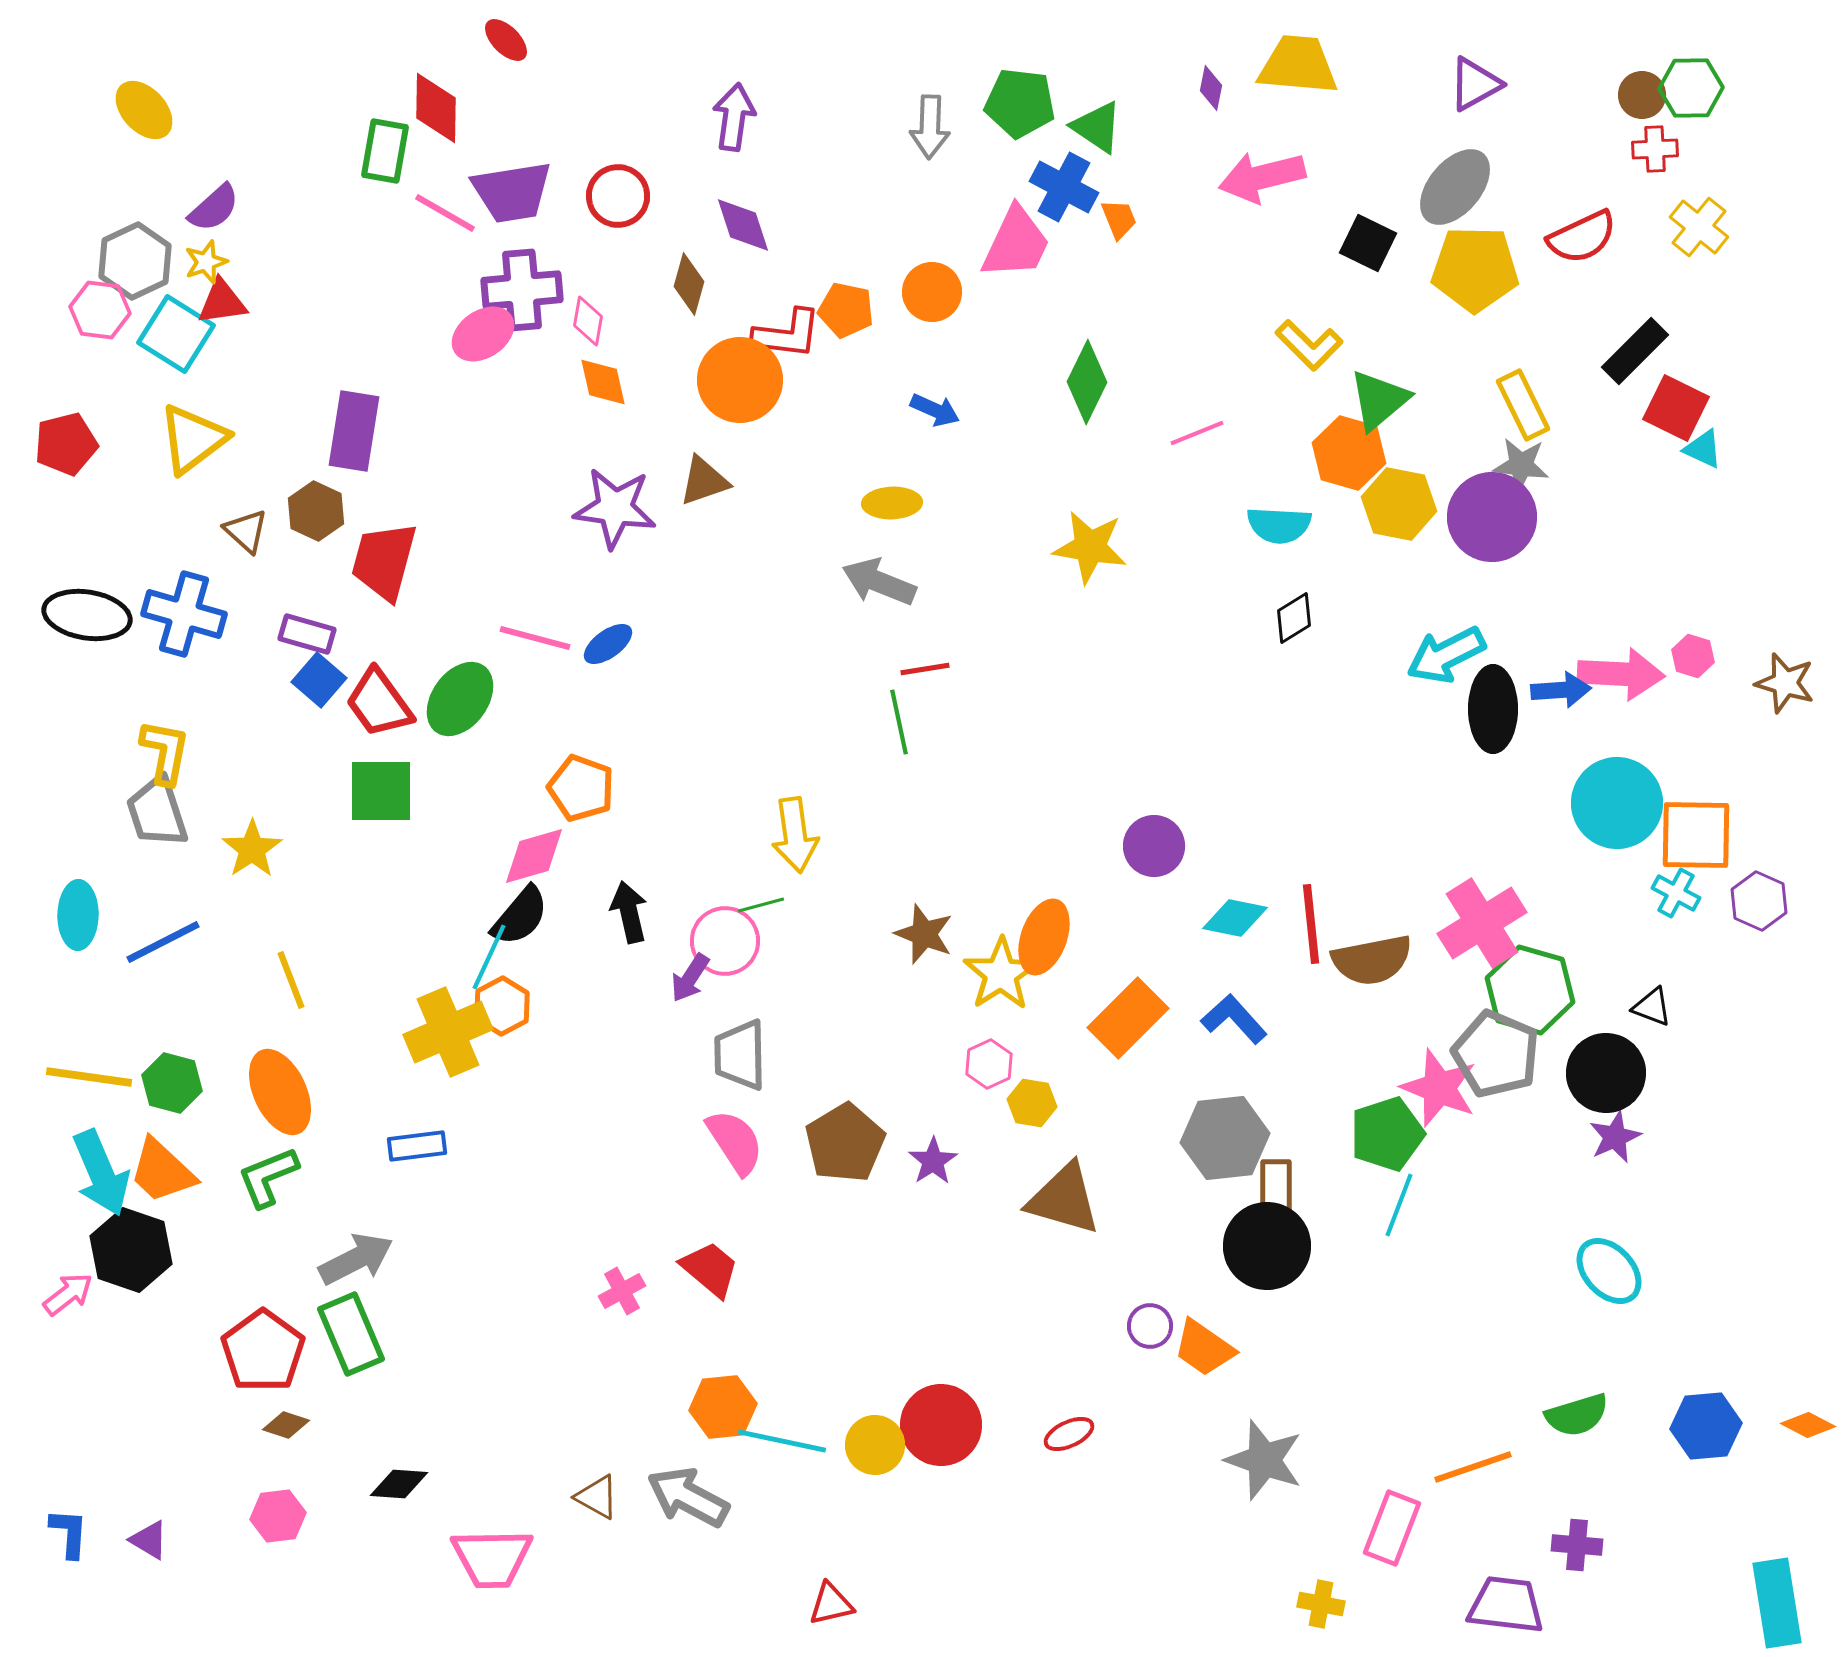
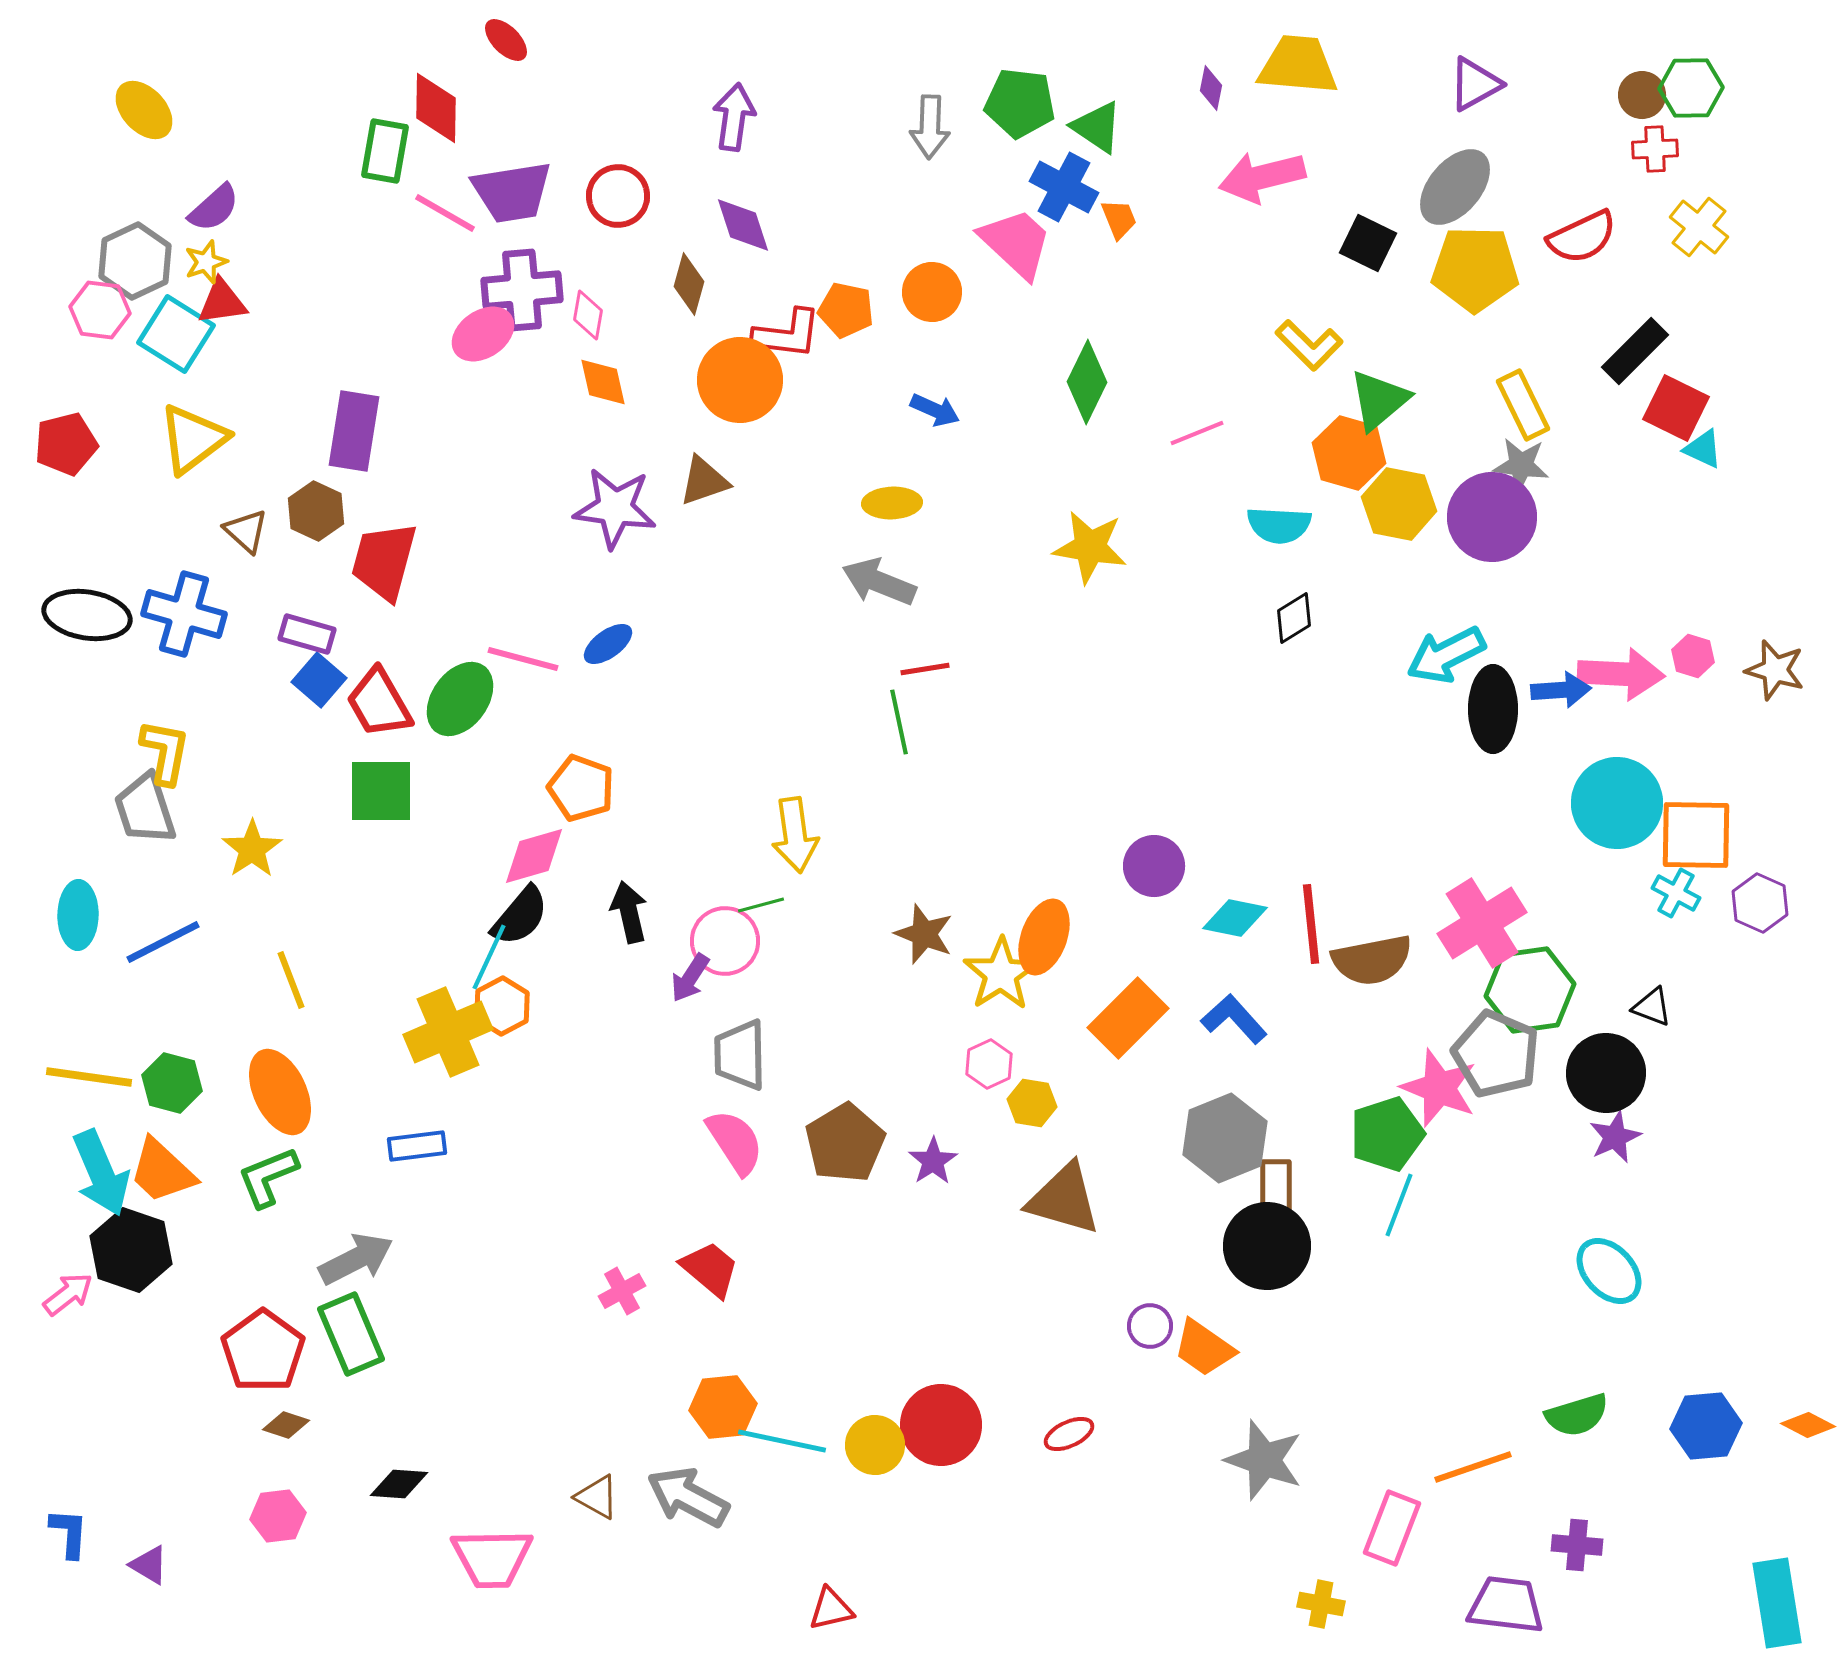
pink trapezoid at (1016, 243): rotated 72 degrees counterclockwise
pink diamond at (588, 321): moved 6 px up
pink line at (535, 638): moved 12 px left, 21 px down
brown star at (1785, 683): moved 10 px left, 13 px up
red trapezoid at (379, 703): rotated 6 degrees clockwise
gray trapezoid at (157, 812): moved 12 px left, 3 px up
purple circle at (1154, 846): moved 20 px down
purple hexagon at (1759, 901): moved 1 px right, 2 px down
green hexagon at (1530, 990): rotated 24 degrees counterclockwise
gray hexagon at (1225, 1138): rotated 16 degrees counterclockwise
purple triangle at (149, 1540): moved 25 px down
red triangle at (831, 1604): moved 5 px down
